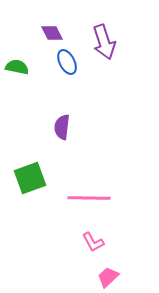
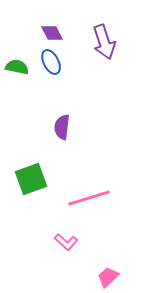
blue ellipse: moved 16 px left
green square: moved 1 px right, 1 px down
pink line: rotated 18 degrees counterclockwise
pink L-shape: moved 27 px left; rotated 20 degrees counterclockwise
